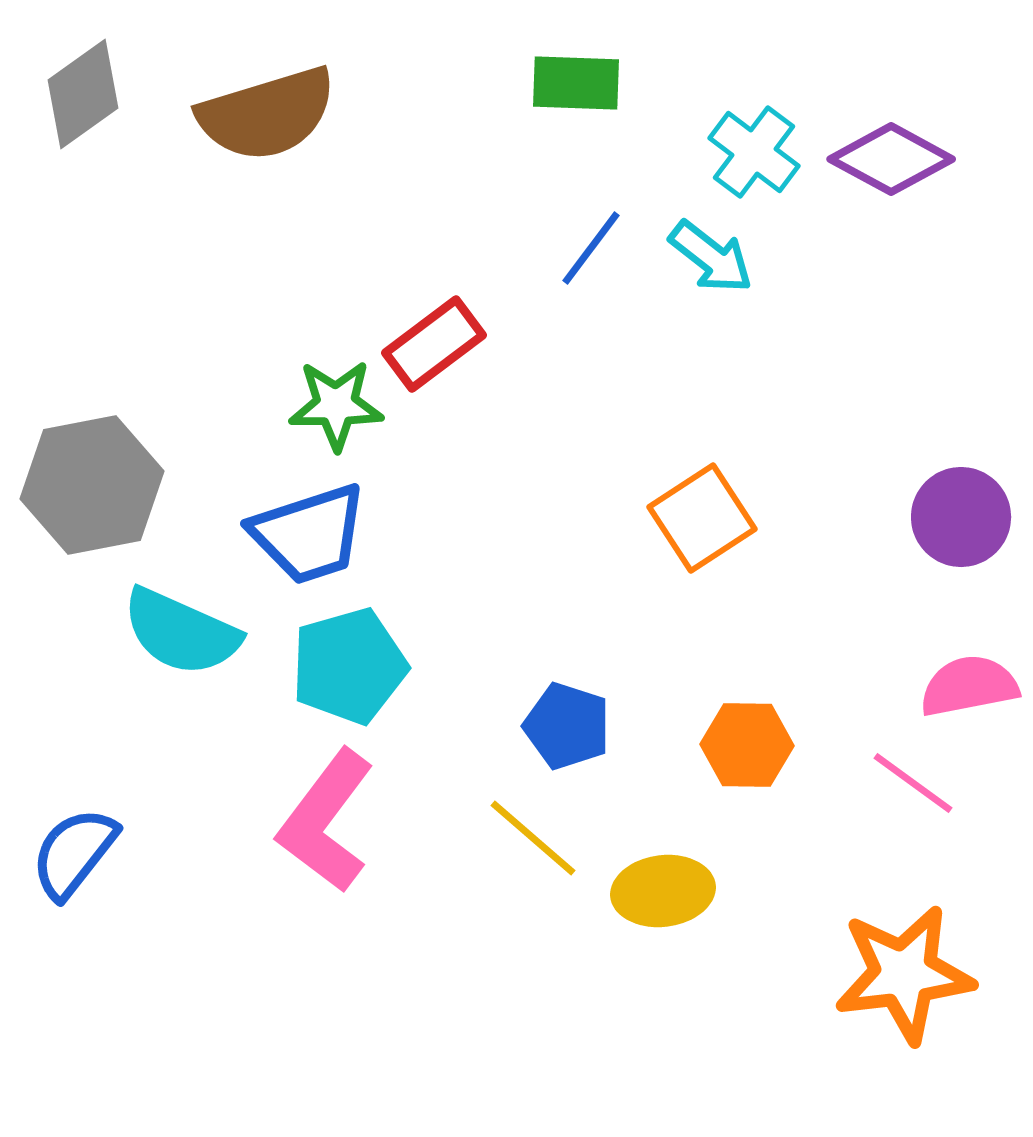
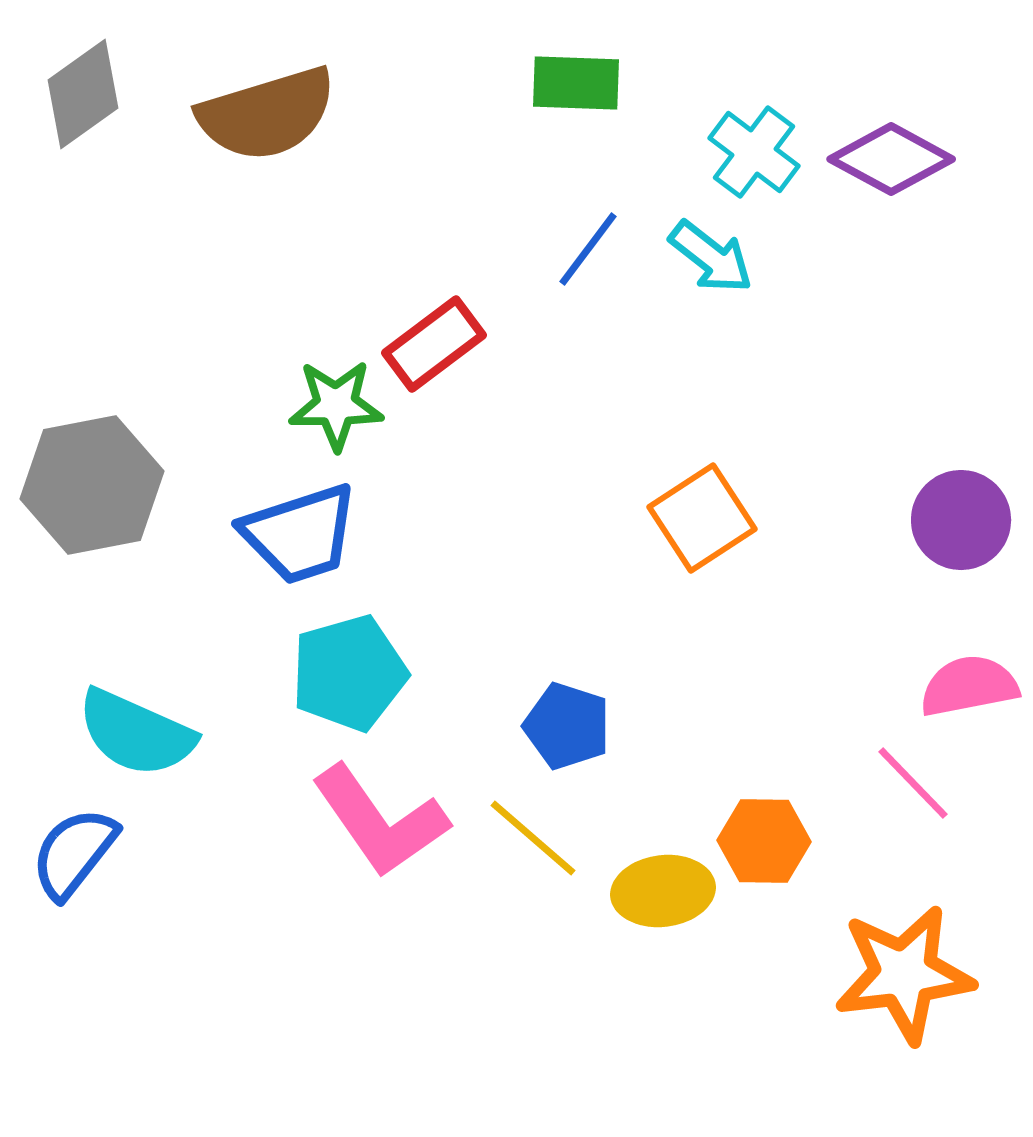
blue line: moved 3 px left, 1 px down
purple circle: moved 3 px down
blue trapezoid: moved 9 px left
cyan semicircle: moved 45 px left, 101 px down
cyan pentagon: moved 7 px down
orange hexagon: moved 17 px right, 96 px down
pink line: rotated 10 degrees clockwise
pink L-shape: moved 54 px right; rotated 72 degrees counterclockwise
